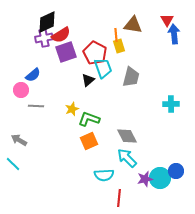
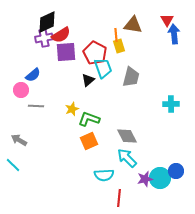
purple square: rotated 15 degrees clockwise
cyan line: moved 1 px down
